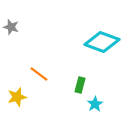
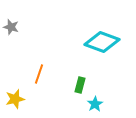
orange line: rotated 72 degrees clockwise
yellow star: moved 2 px left, 2 px down
